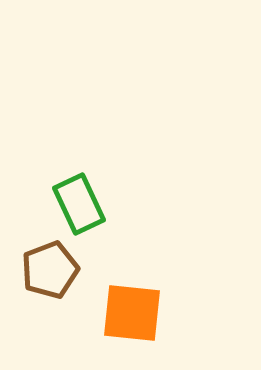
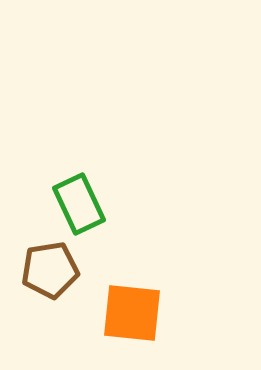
brown pentagon: rotated 12 degrees clockwise
